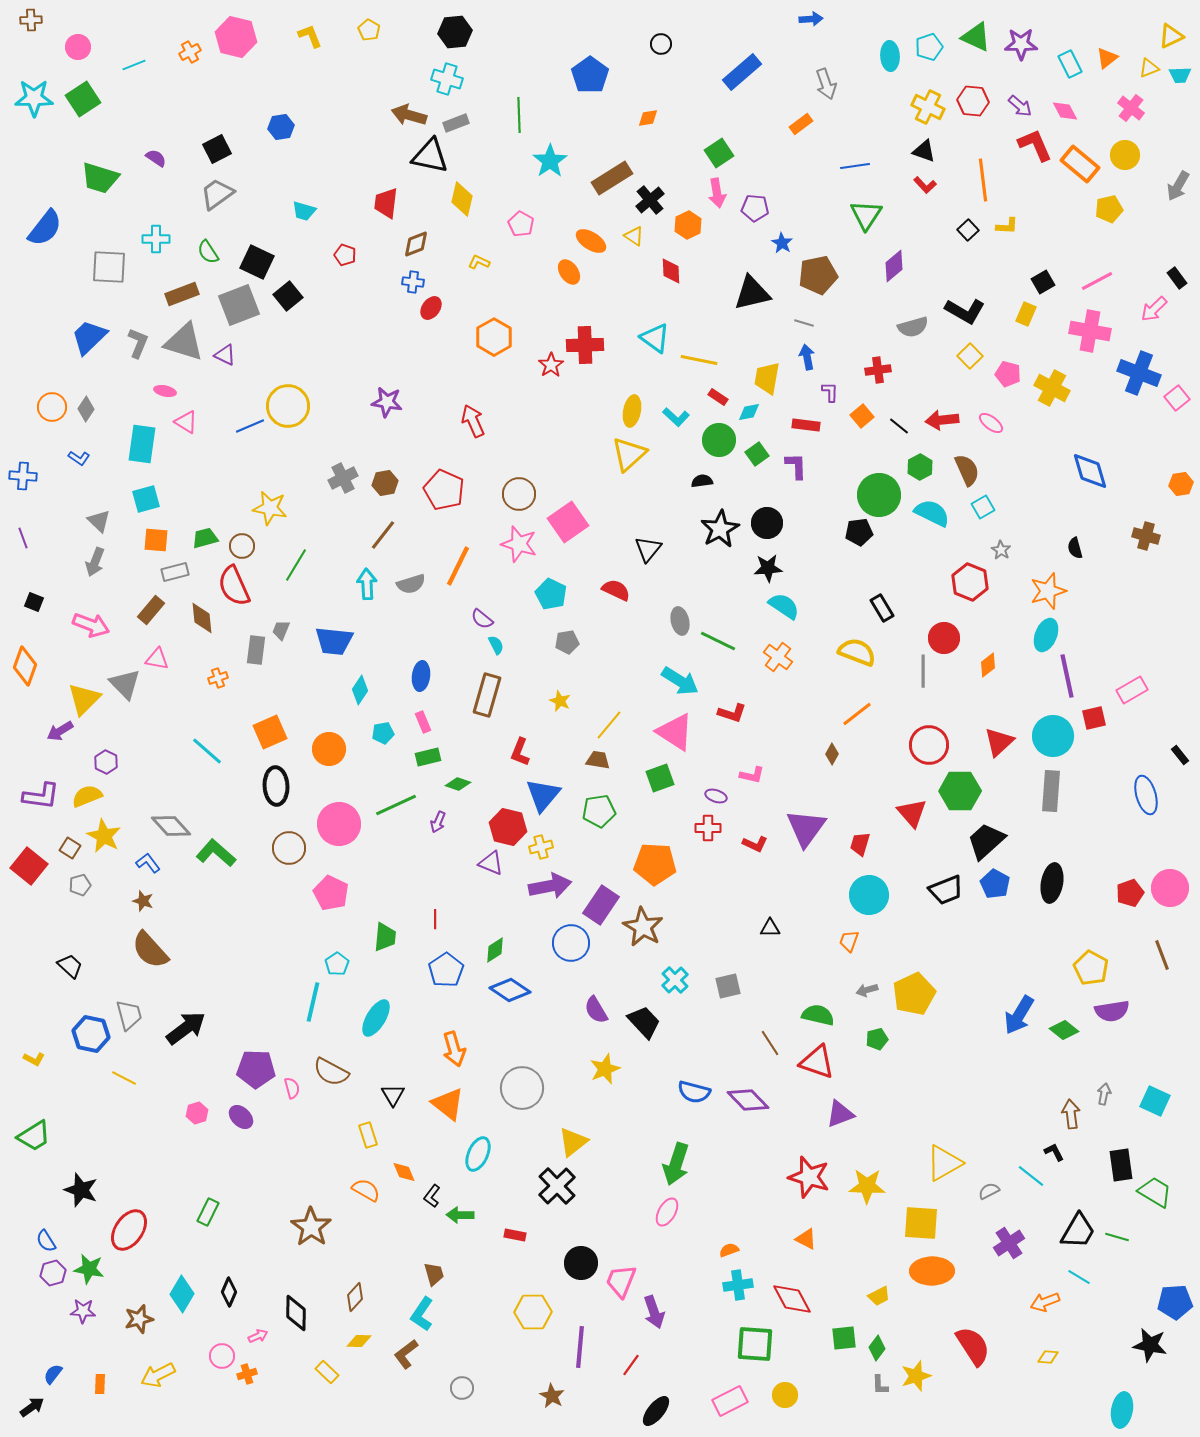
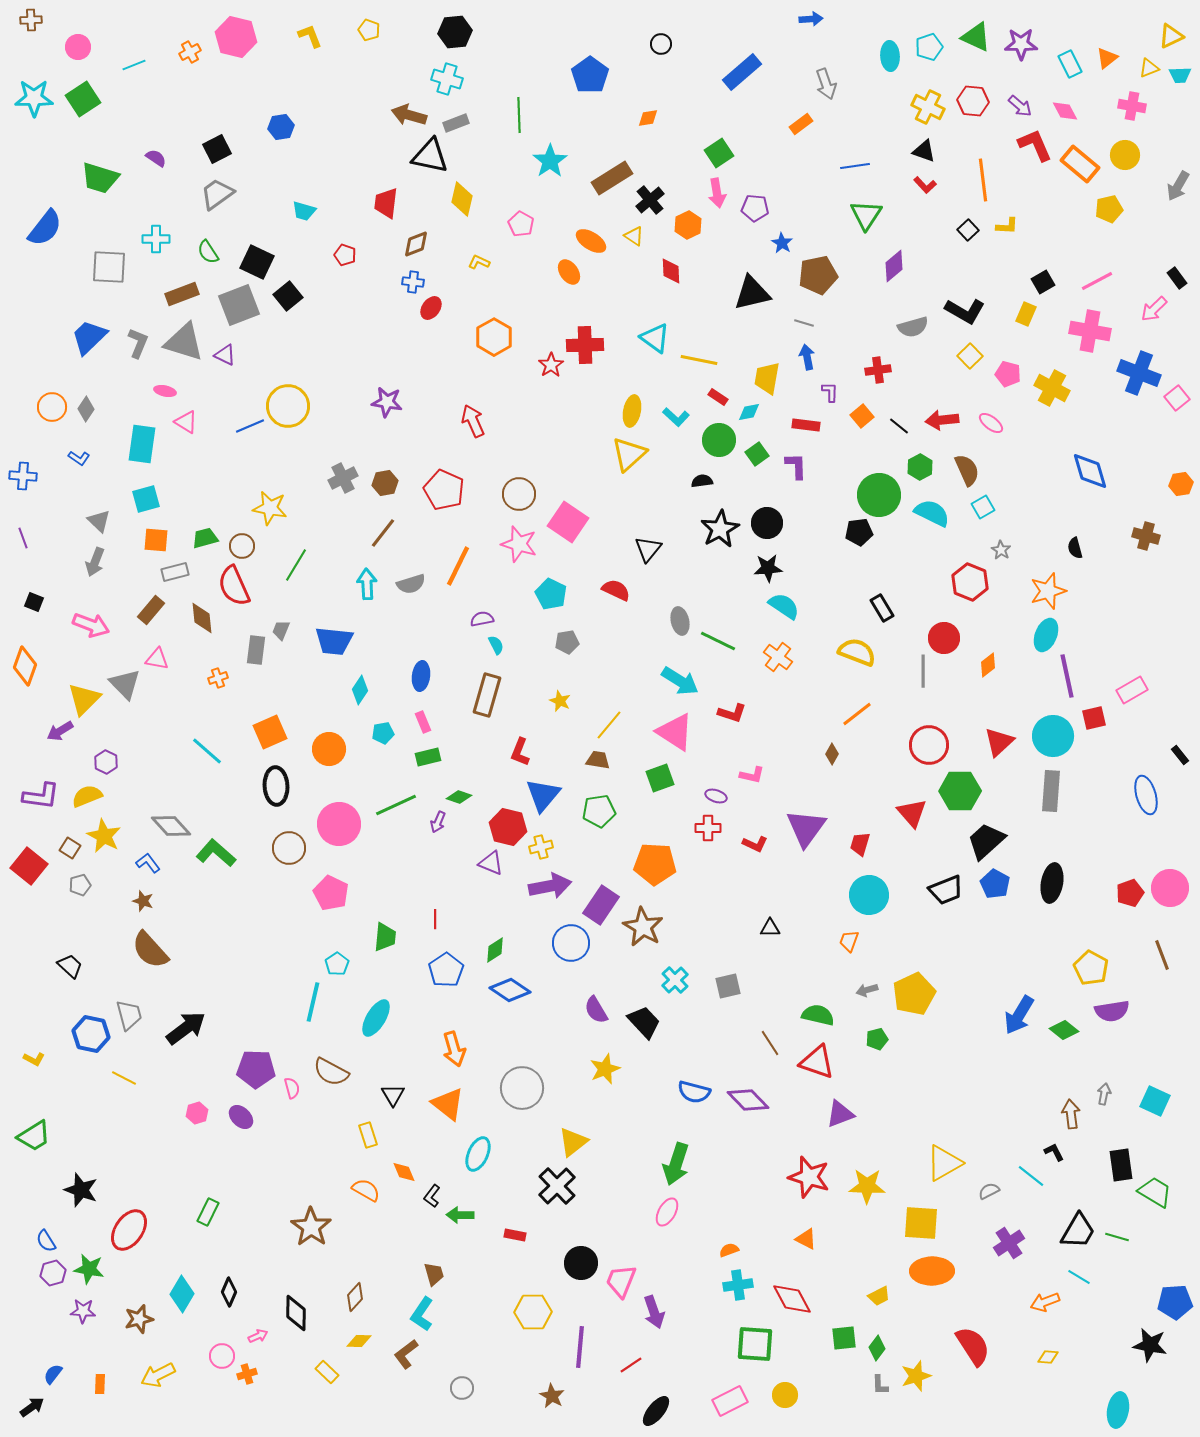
yellow pentagon at (369, 30): rotated 10 degrees counterclockwise
pink cross at (1131, 108): moved 1 px right, 2 px up; rotated 28 degrees counterclockwise
pink square at (568, 522): rotated 21 degrees counterclockwise
brown line at (383, 535): moved 2 px up
purple semicircle at (482, 619): rotated 130 degrees clockwise
green diamond at (458, 784): moved 1 px right, 13 px down
red line at (631, 1365): rotated 20 degrees clockwise
cyan ellipse at (1122, 1410): moved 4 px left
